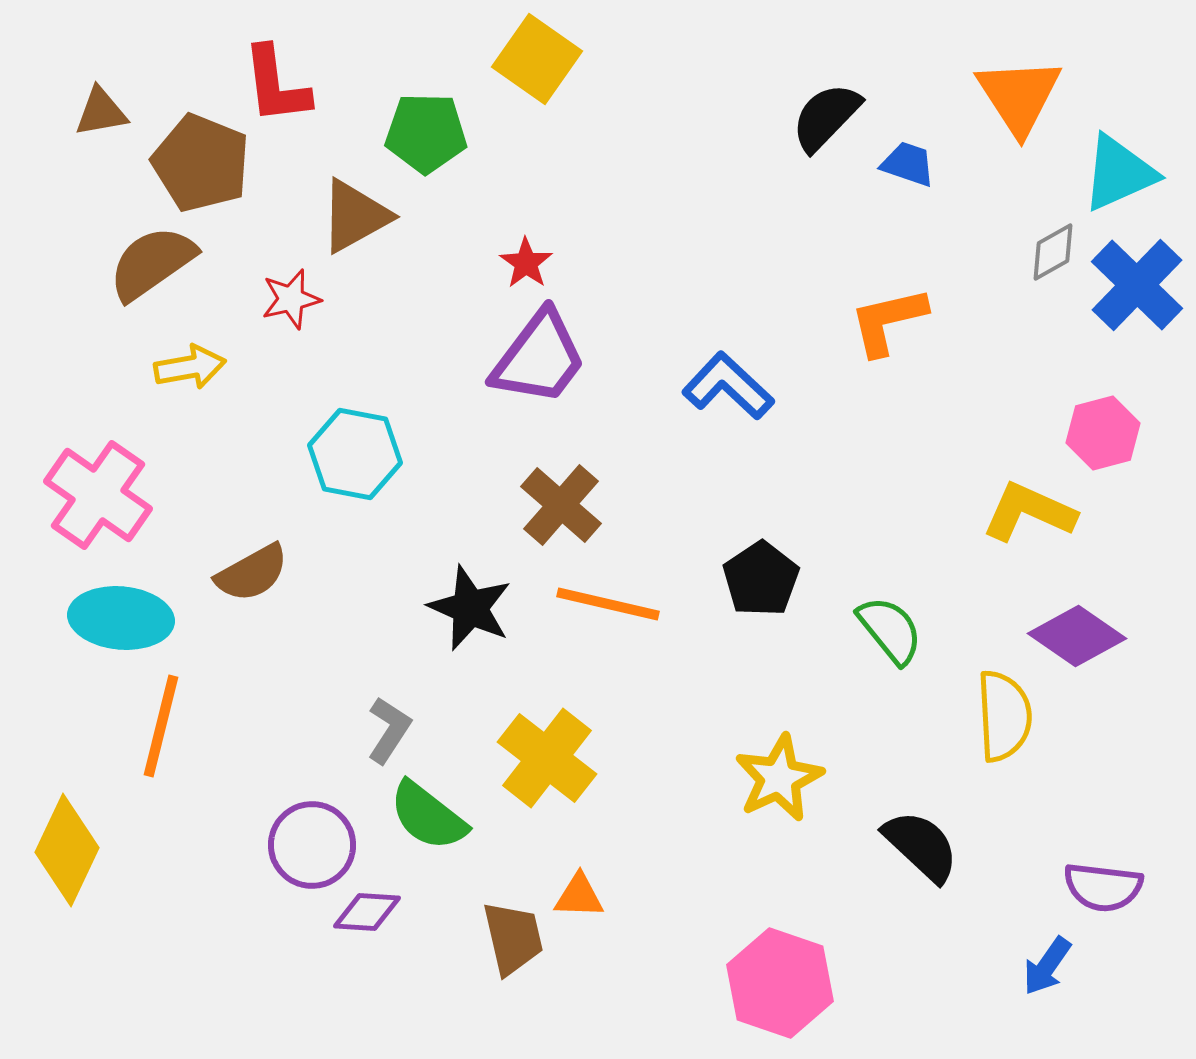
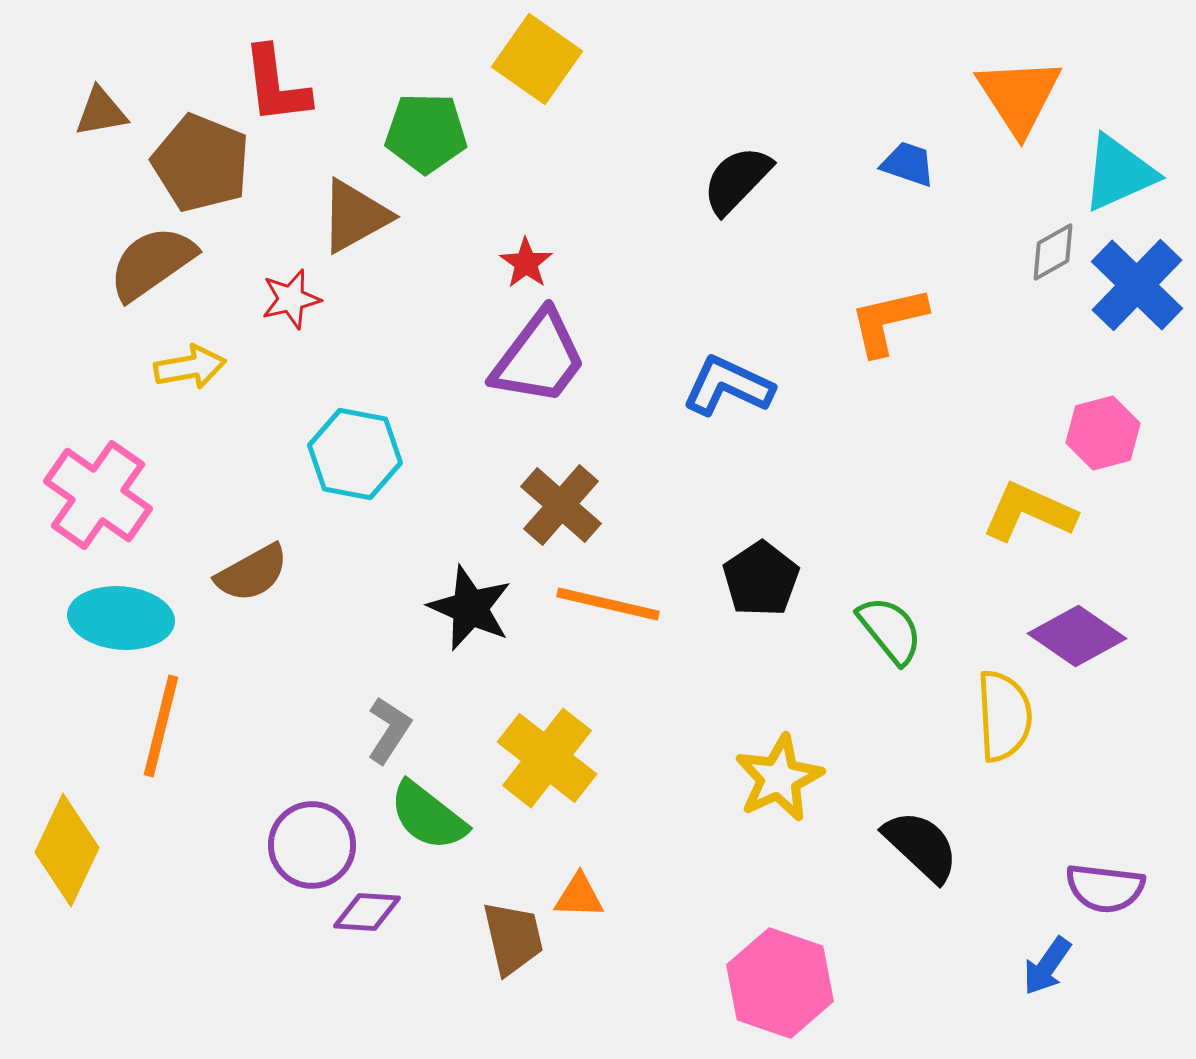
black semicircle at (826, 117): moved 89 px left, 63 px down
blue L-shape at (728, 386): rotated 18 degrees counterclockwise
purple semicircle at (1103, 887): moved 2 px right, 1 px down
